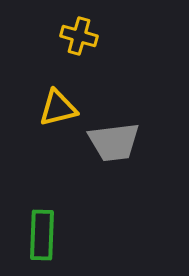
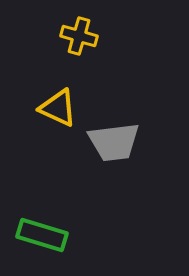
yellow triangle: rotated 39 degrees clockwise
green rectangle: rotated 75 degrees counterclockwise
